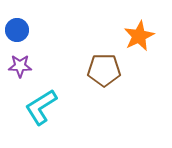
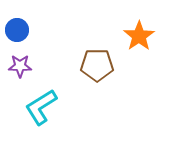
orange star: rotated 8 degrees counterclockwise
brown pentagon: moved 7 px left, 5 px up
